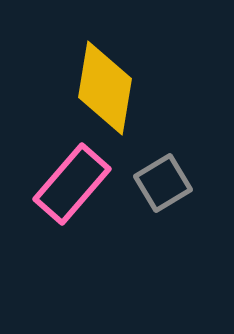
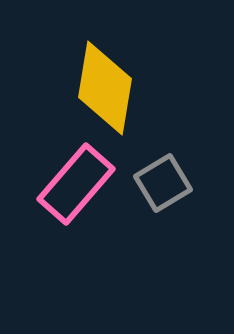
pink rectangle: moved 4 px right
